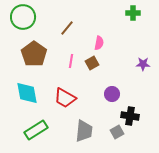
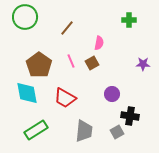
green cross: moved 4 px left, 7 px down
green circle: moved 2 px right
brown pentagon: moved 5 px right, 11 px down
pink line: rotated 32 degrees counterclockwise
